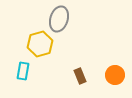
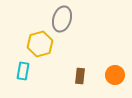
gray ellipse: moved 3 px right
brown rectangle: rotated 28 degrees clockwise
